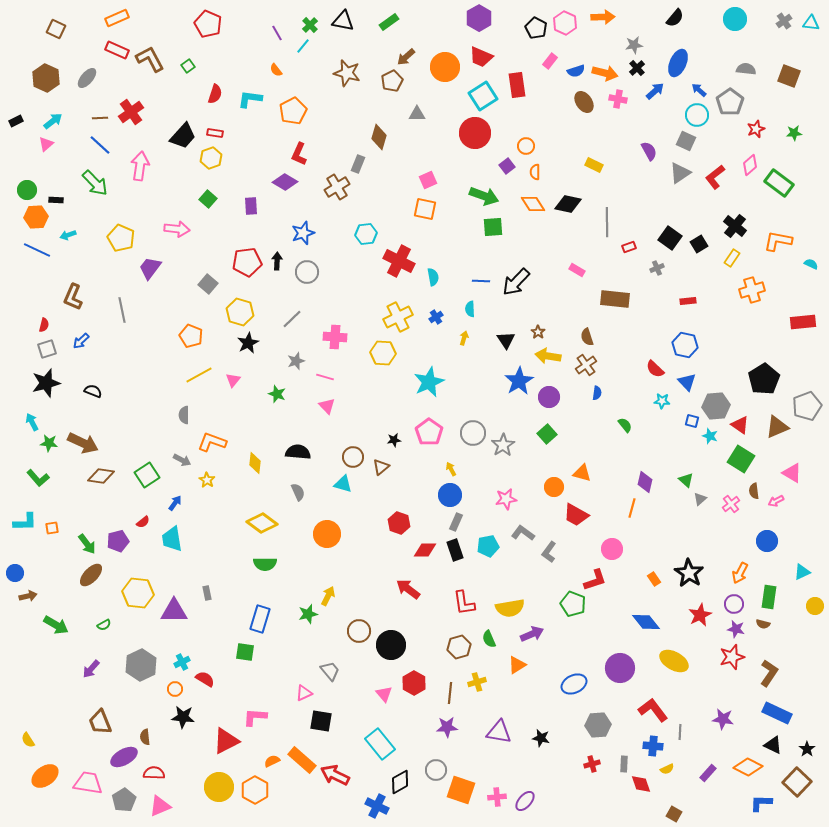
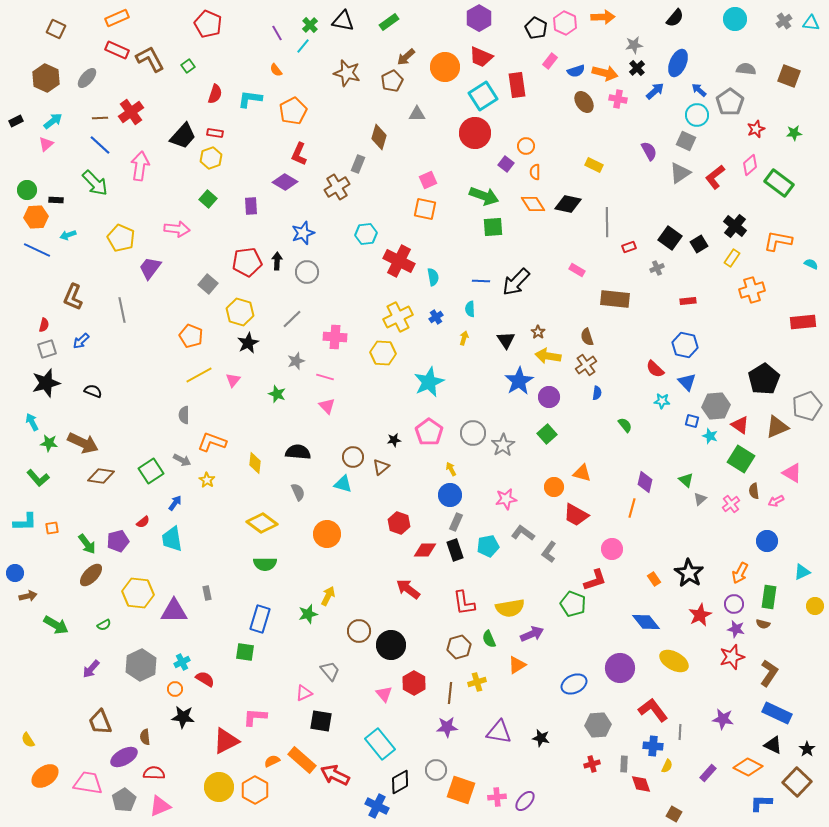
purple square at (507, 166): moved 1 px left, 2 px up; rotated 14 degrees counterclockwise
green square at (147, 475): moved 4 px right, 4 px up
yellow semicircle at (667, 769): moved 3 px up; rotated 40 degrees counterclockwise
